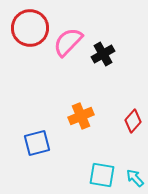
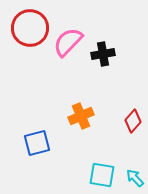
black cross: rotated 20 degrees clockwise
